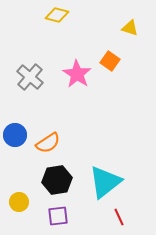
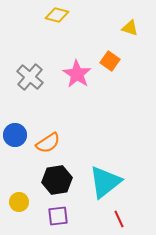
red line: moved 2 px down
